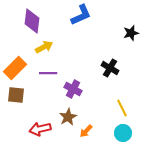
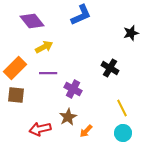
purple diamond: rotated 45 degrees counterclockwise
